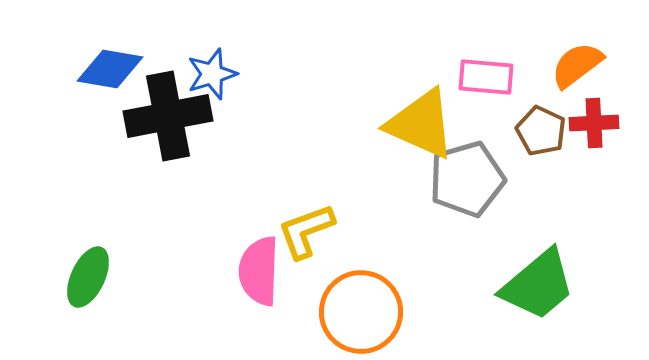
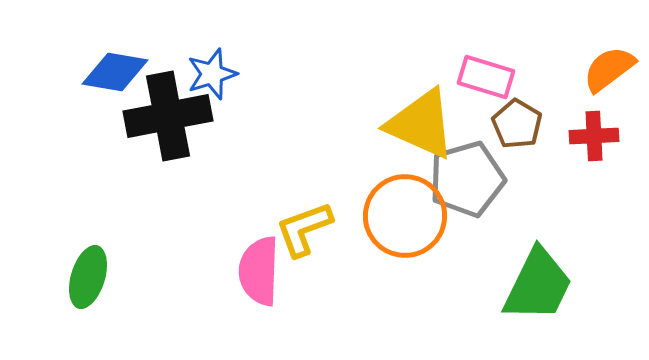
orange semicircle: moved 32 px right, 4 px down
blue diamond: moved 5 px right, 3 px down
pink rectangle: rotated 12 degrees clockwise
red cross: moved 13 px down
brown pentagon: moved 24 px left, 7 px up; rotated 6 degrees clockwise
yellow L-shape: moved 2 px left, 2 px up
green ellipse: rotated 8 degrees counterclockwise
green trapezoid: rotated 24 degrees counterclockwise
orange circle: moved 44 px right, 96 px up
